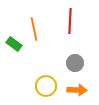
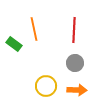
red line: moved 4 px right, 9 px down
